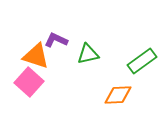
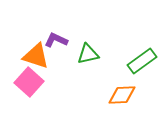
orange diamond: moved 4 px right
